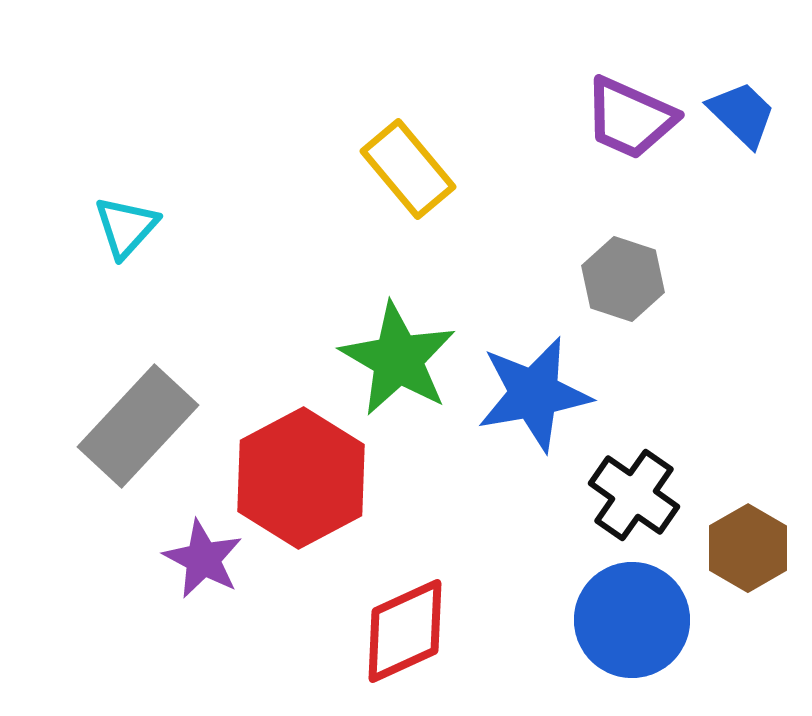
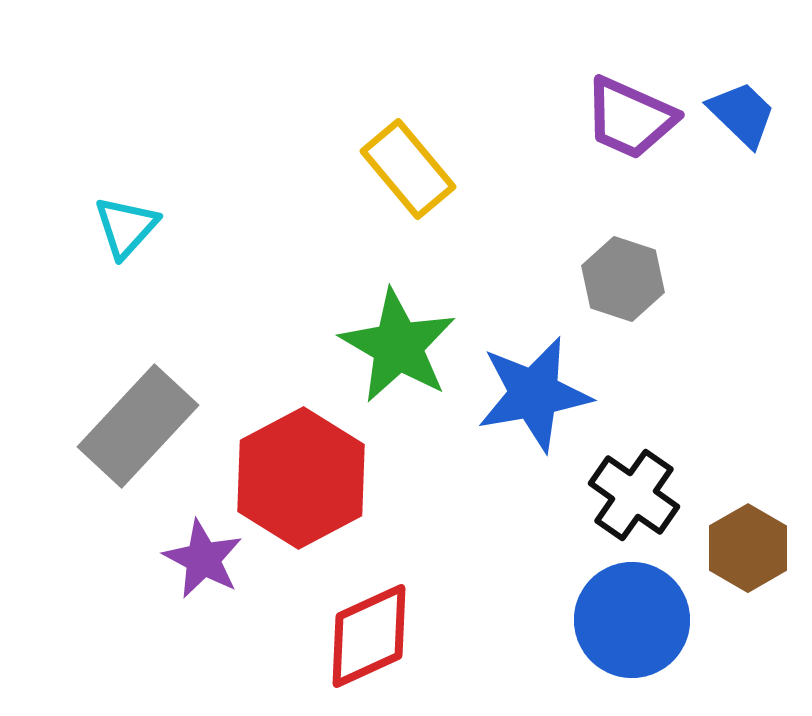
green star: moved 13 px up
red diamond: moved 36 px left, 5 px down
